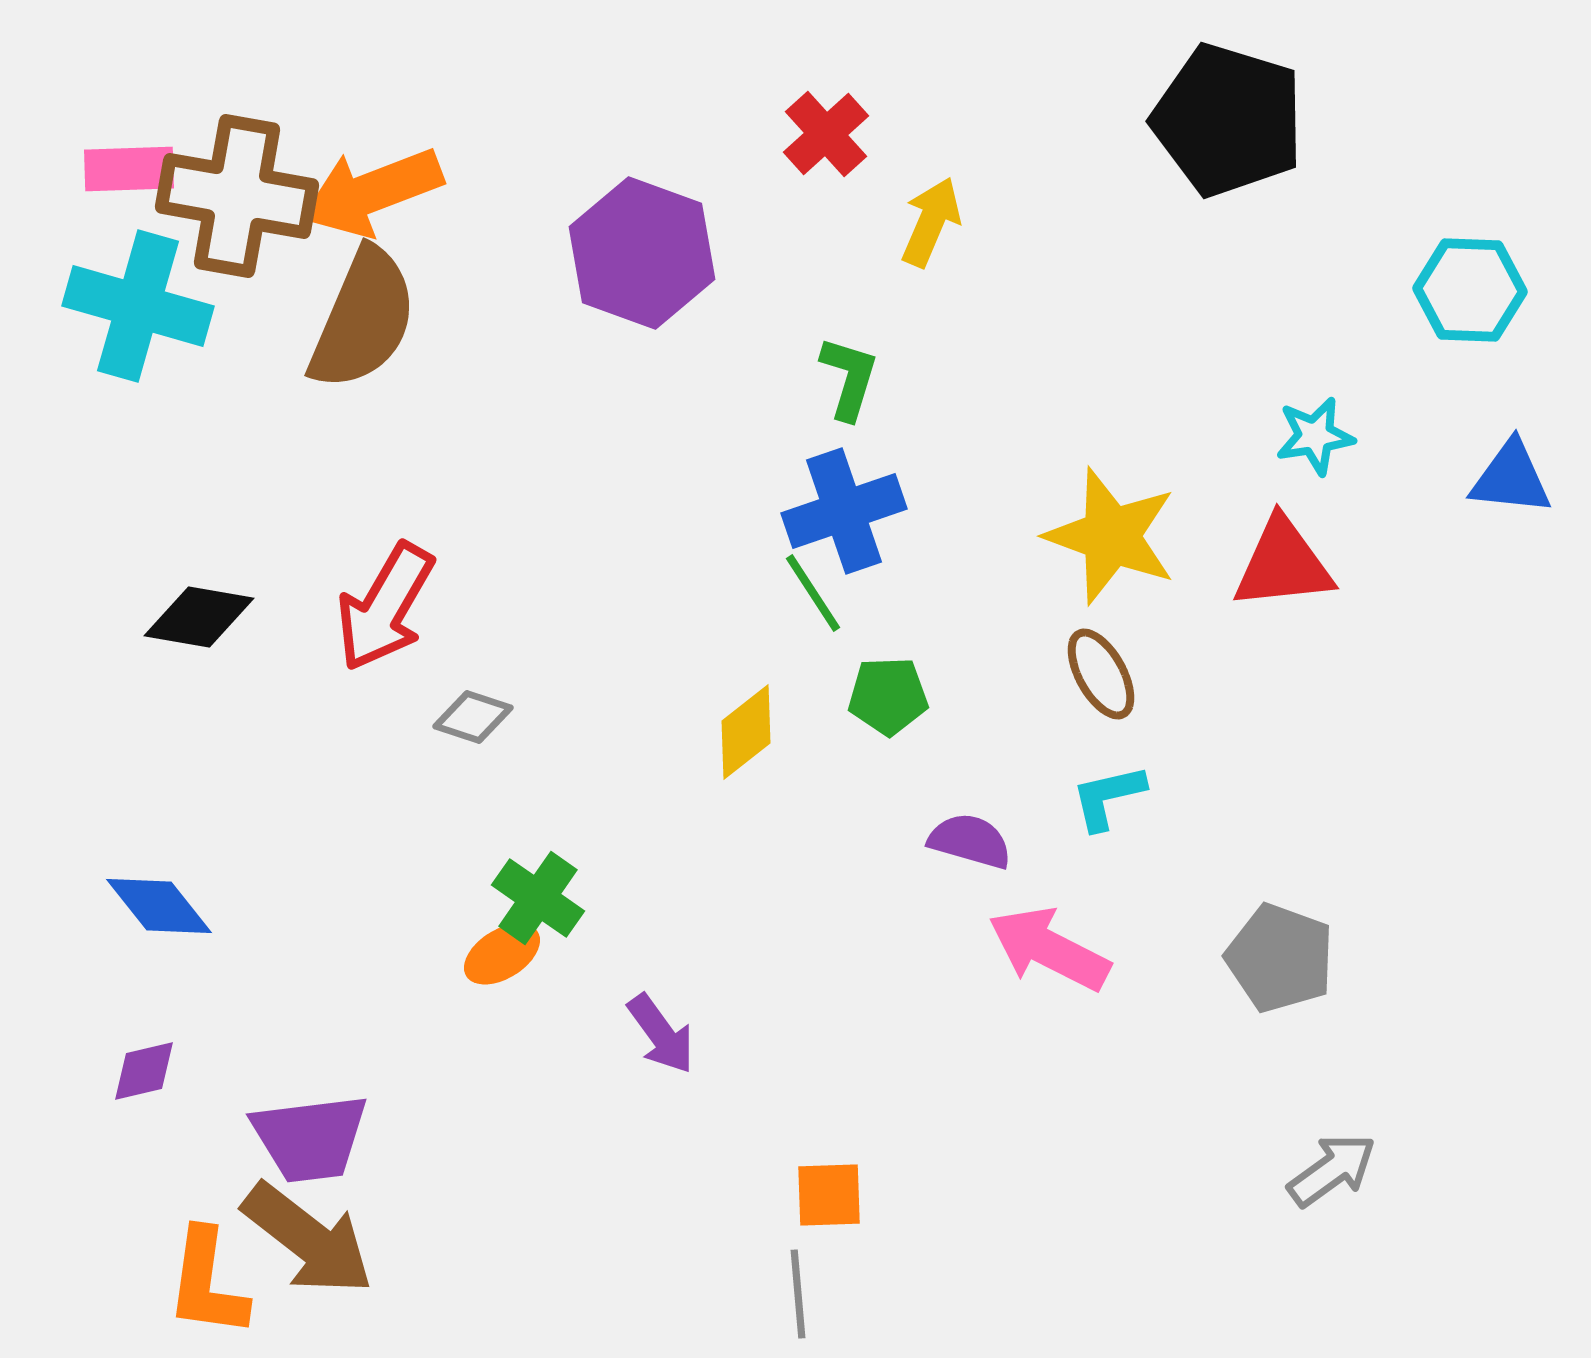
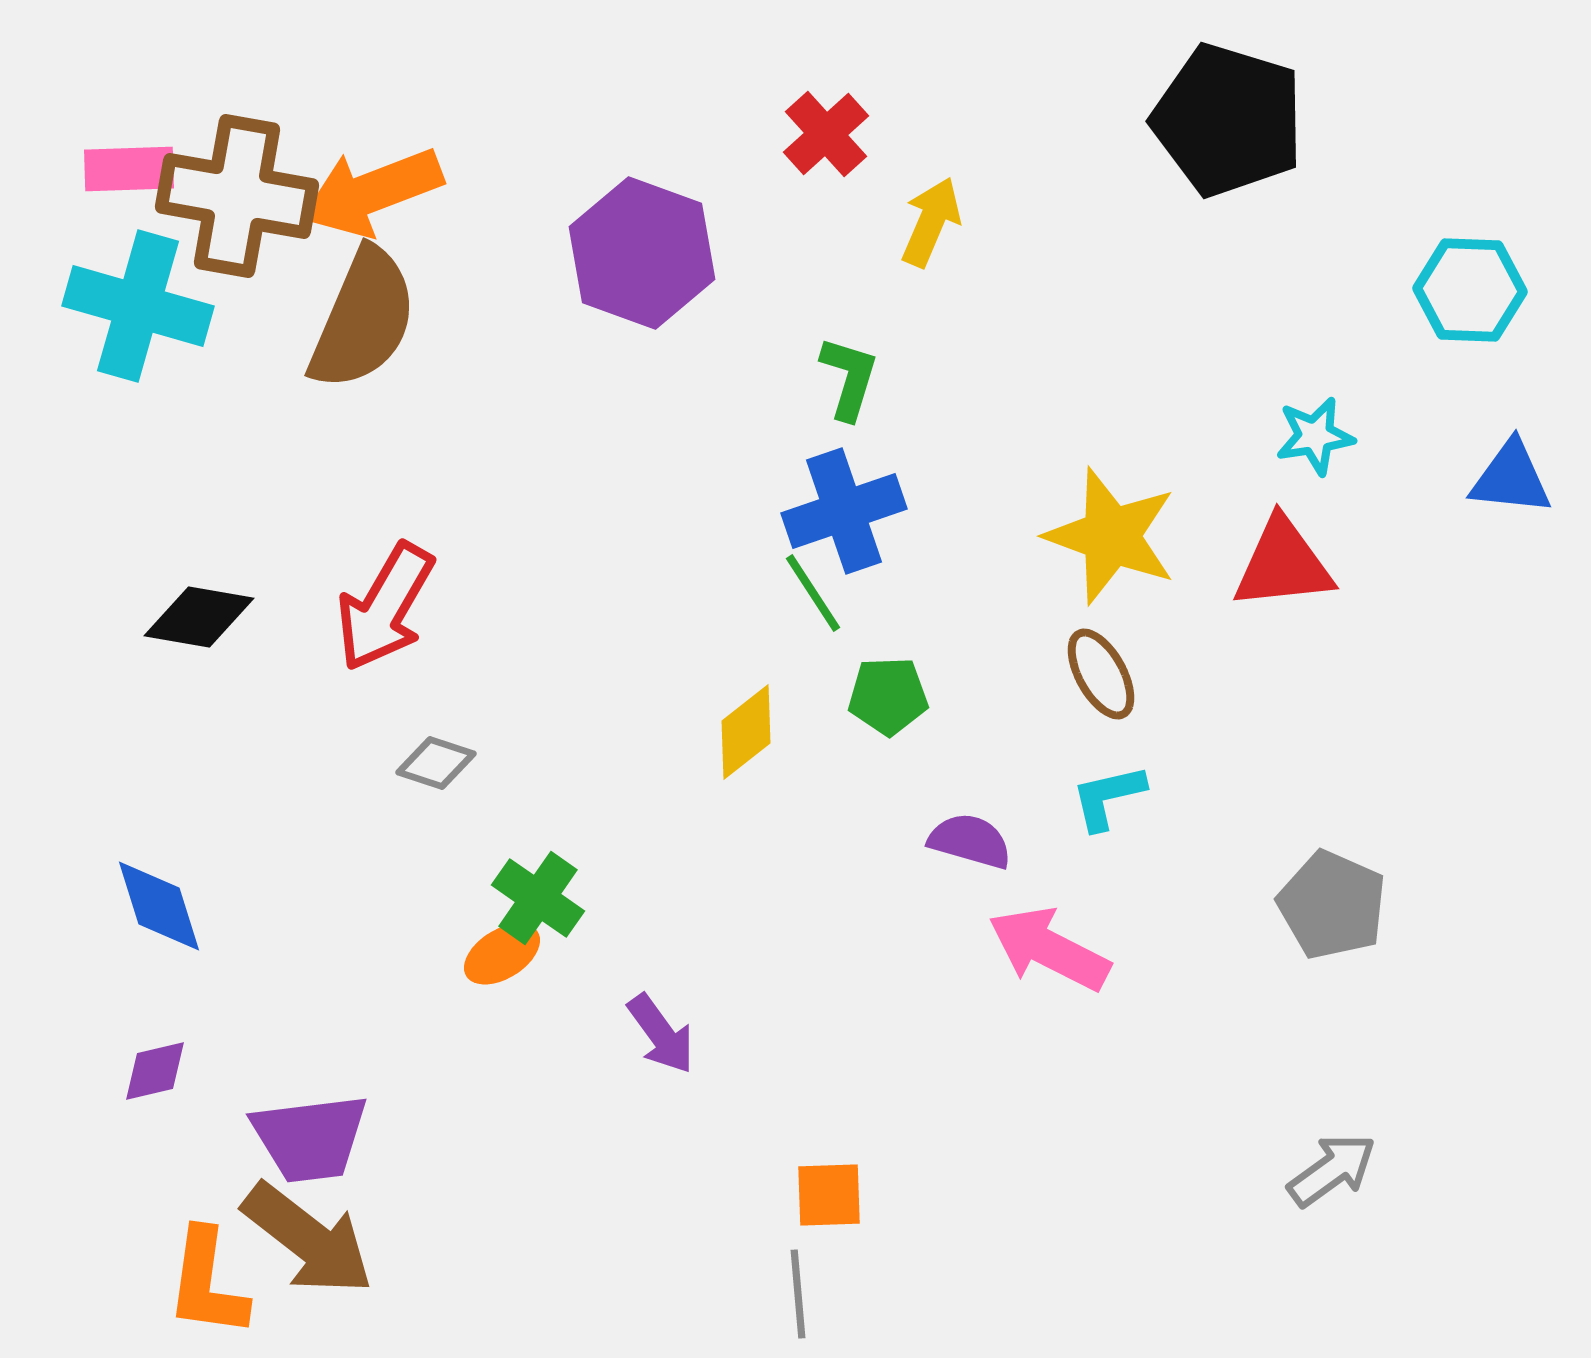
gray diamond: moved 37 px left, 46 px down
blue diamond: rotated 21 degrees clockwise
gray pentagon: moved 52 px right, 53 px up; rotated 4 degrees clockwise
purple diamond: moved 11 px right
